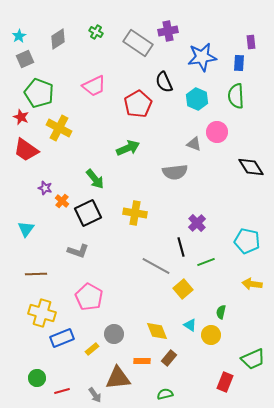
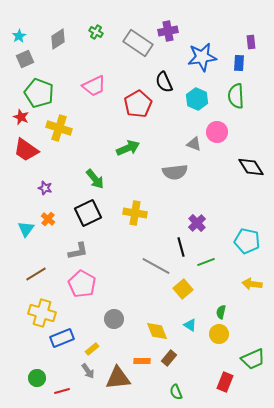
yellow cross at (59, 128): rotated 10 degrees counterclockwise
orange cross at (62, 201): moved 14 px left, 18 px down
gray L-shape at (78, 251): rotated 30 degrees counterclockwise
brown line at (36, 274): rotated 30 degrees counterclockwise
pink pentagon at (89, 297): moved 7 px left, 13 px up
gray circle at (114, 334): moved 15 px up
yellow circle at (211, 335): moved 8 px right, 1 px up
green semicircle at (165, 394): moved 11 px right, 2 px up; rotated 98 degrees counterclockwise
gray arrow at (95, 395): moved 7 px left, 24 px up
